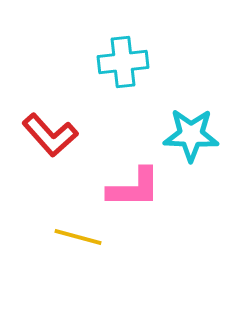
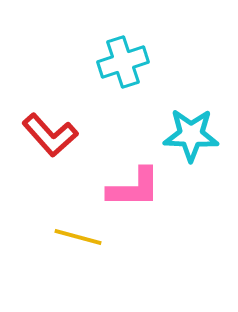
cyan cross: rotated 12 degrees counterclockwise
